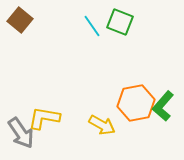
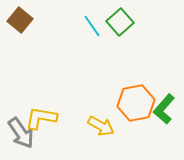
green square: rotated 28 degrees clockwise
green L-shape: moved 1 px right, 3 px down
yellow L-shape: moved 3 px left
yellow arrow: moved 1 px left, 1 px down
